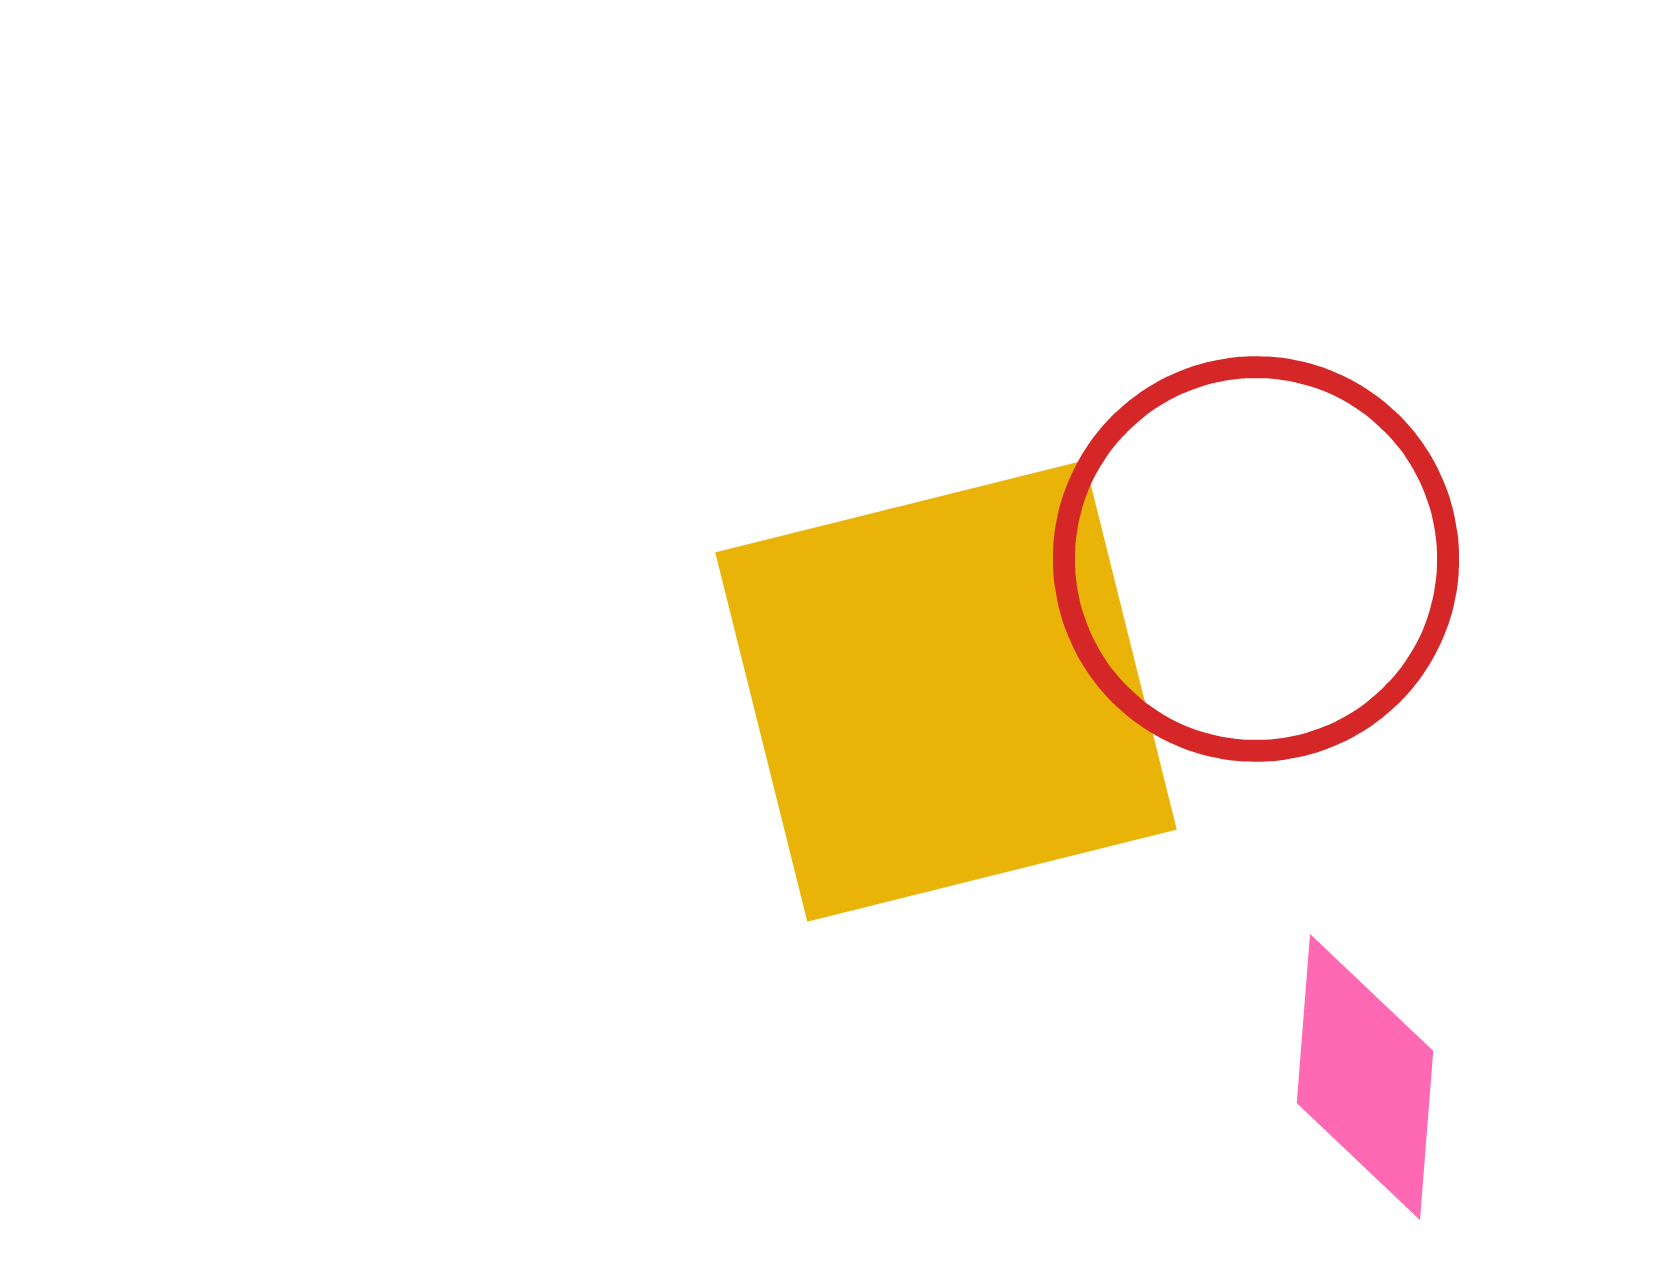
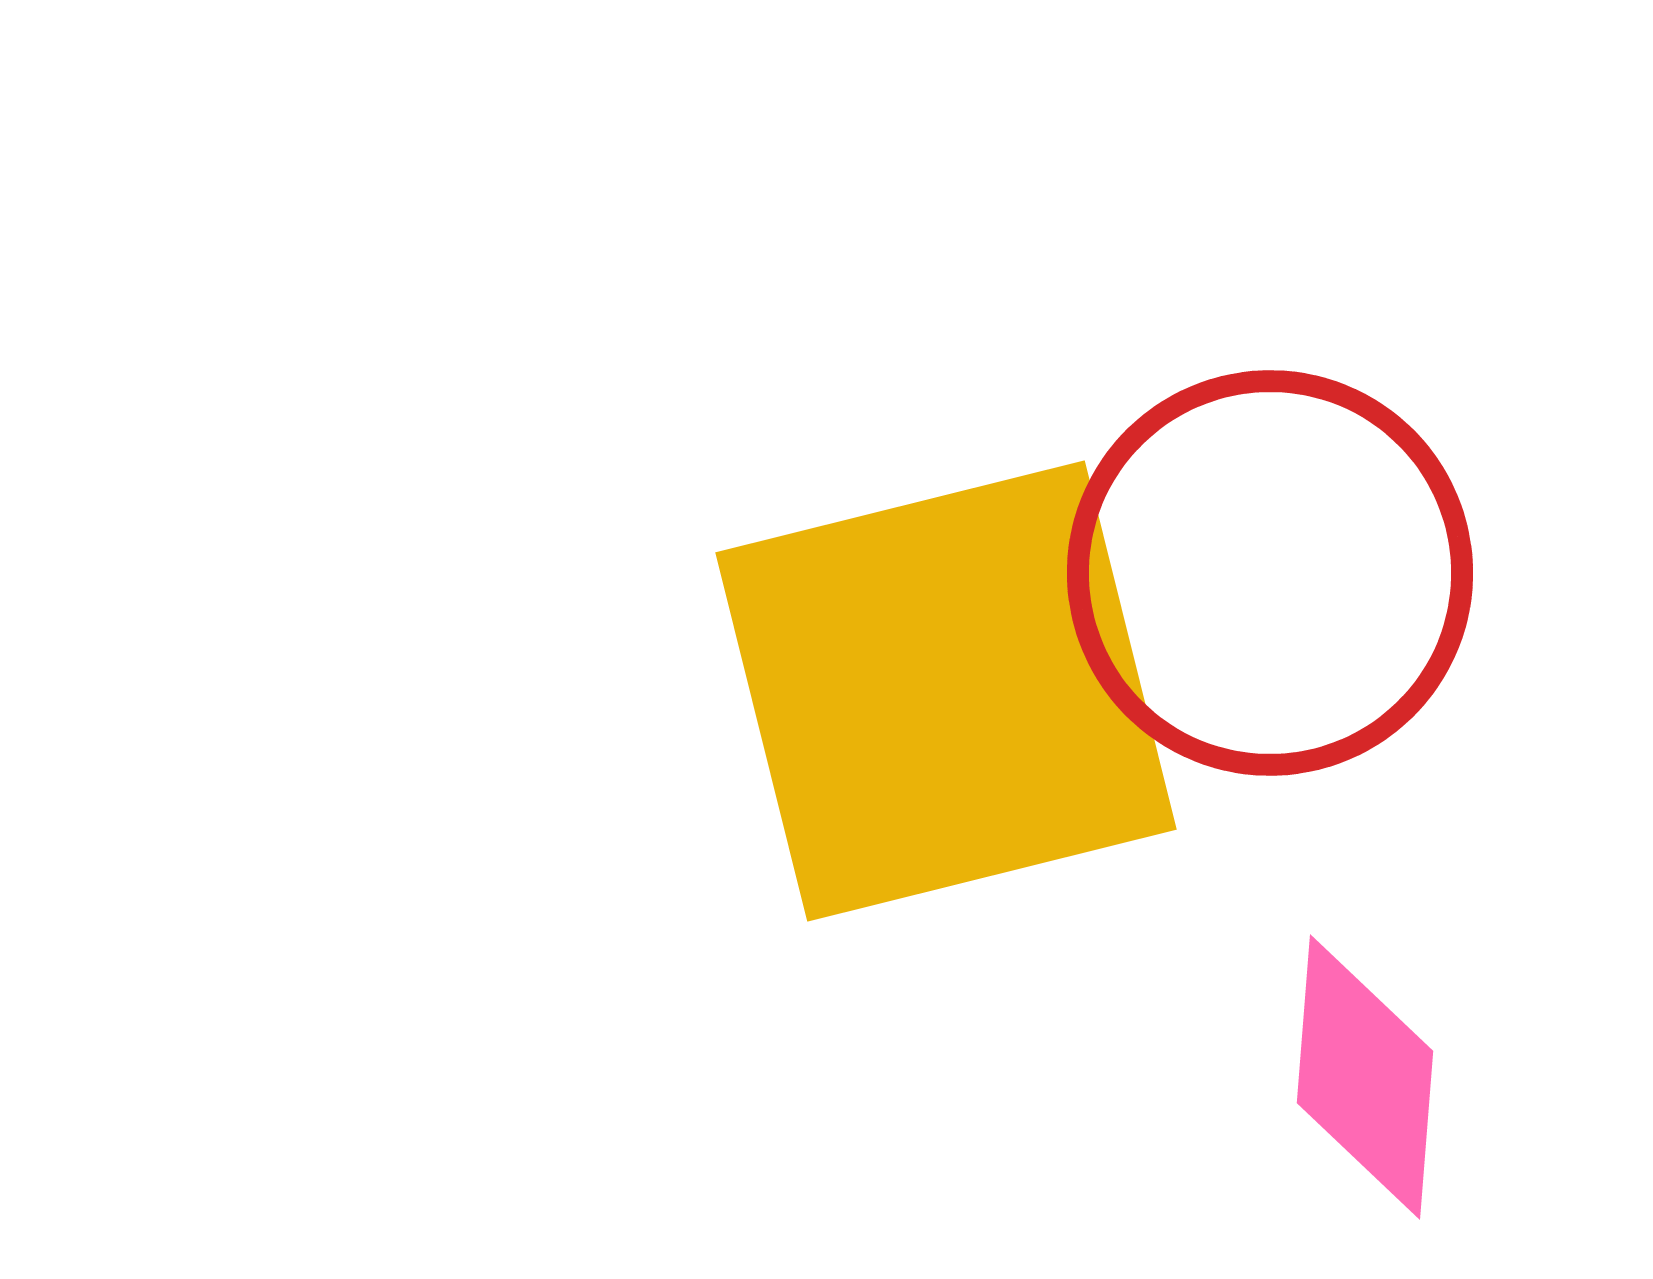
red circle: moved 14 px right, 14 px down
